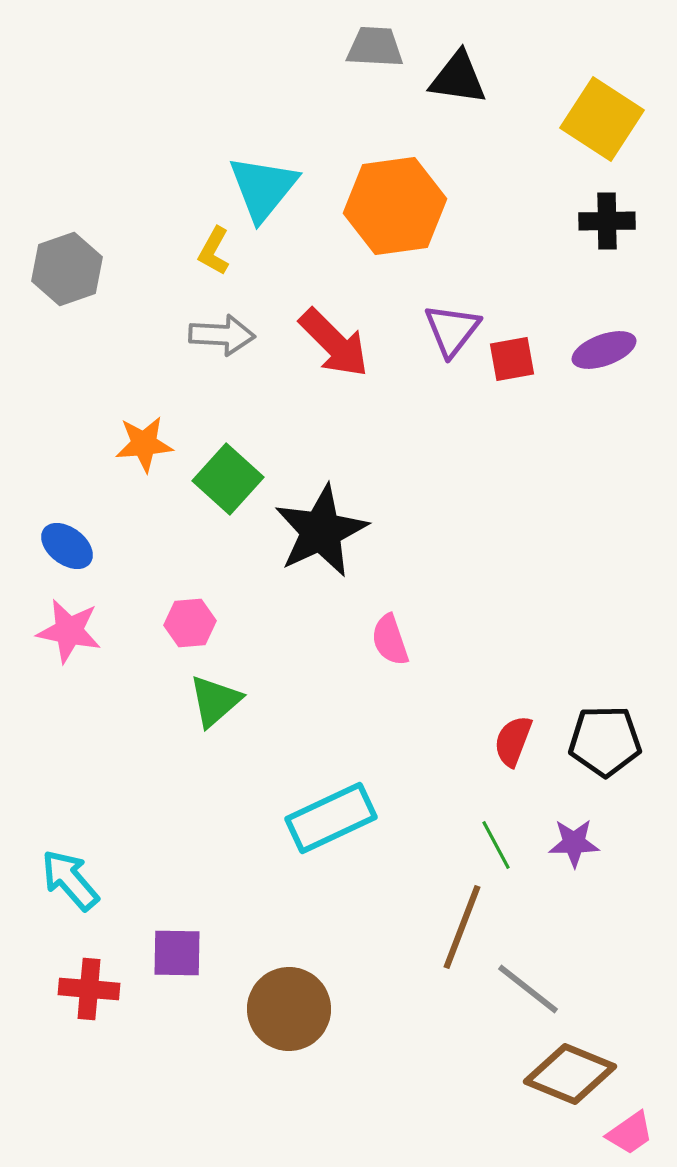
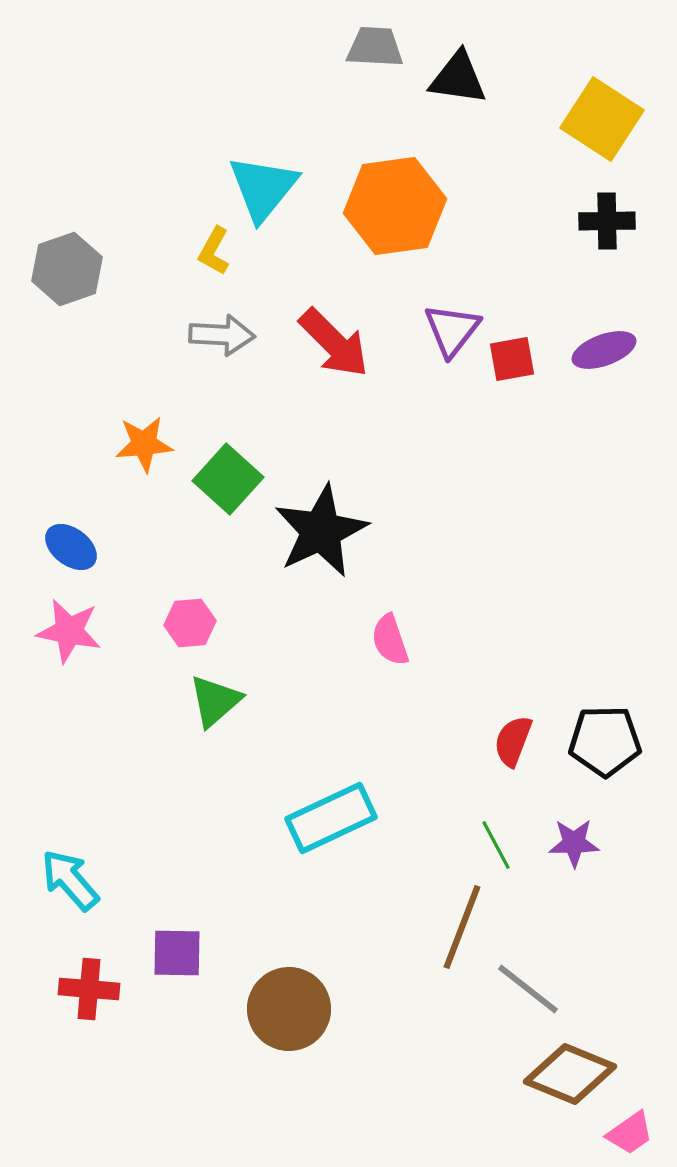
blue ellipse: moved 4 px right, 1 px down
